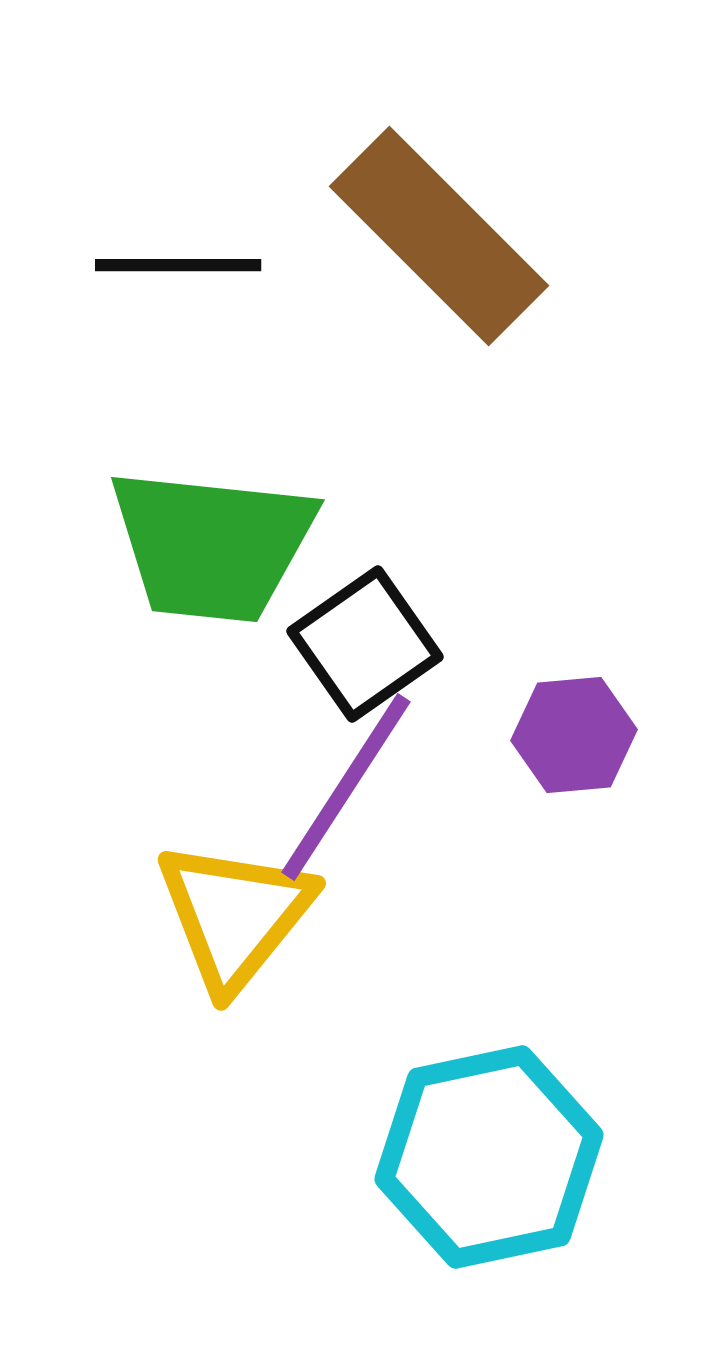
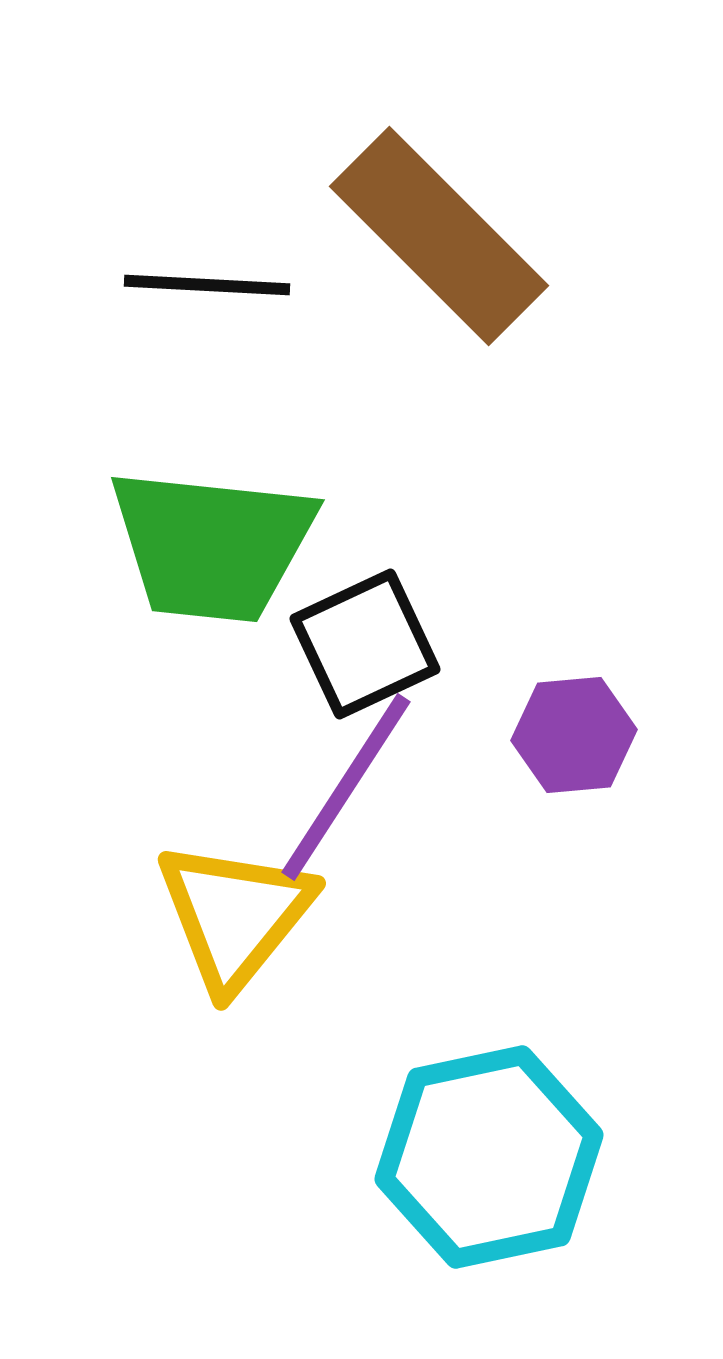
black line: moved 29 px right, 20 px down; rotated 3 degrees clockwise
black square: rotated 10 degrees clockwise
